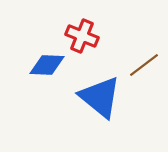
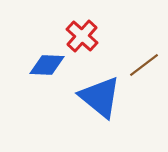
red cross: rotated 20 degrees clockwise
